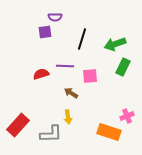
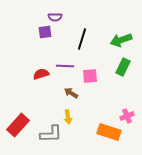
green arrow: moved 6 px right, 4 px up
